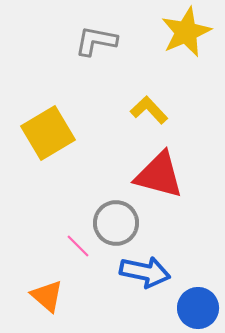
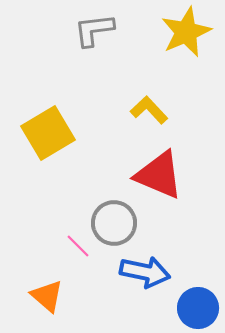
gray L-shape: moved 2 px left, 11 px up; rotated 18 degrees counterclockwise
red triangle: rotated 8 degrees clockwise
gray circle: moved 2 px left
